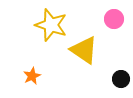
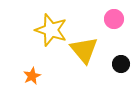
yellow star: moved 5 px down
yellow triangle: rotated 16 degrees clockwise
black circle: moved 15 px up
